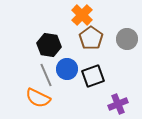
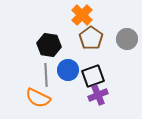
blue circle: moved 1 px right, 1 px down
gray line: rotated 20 degrees clockwise
purple cross: moved 20 px left, 9 px up
